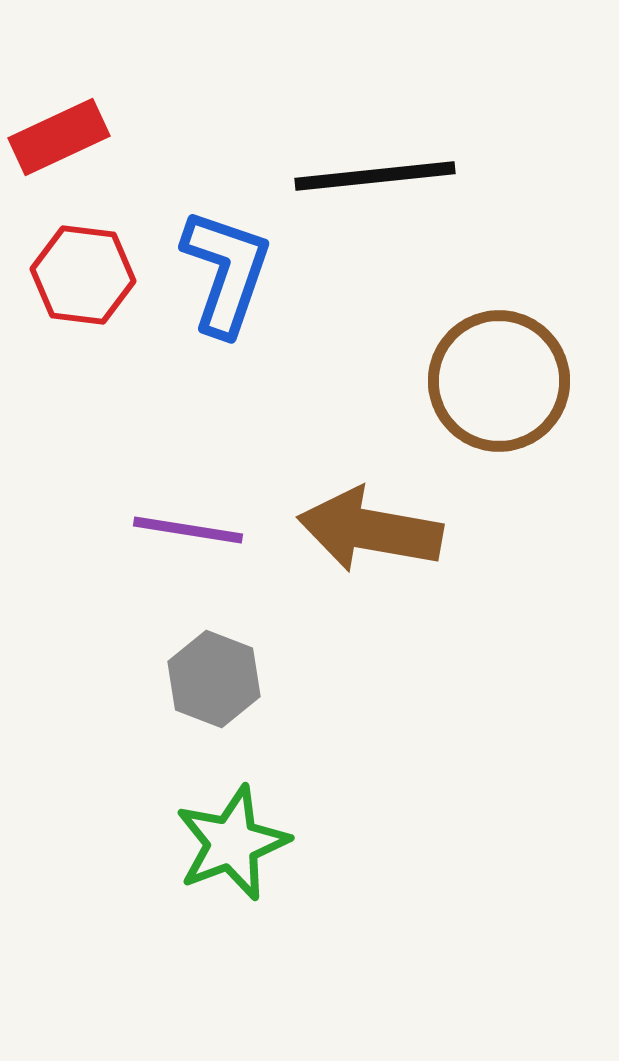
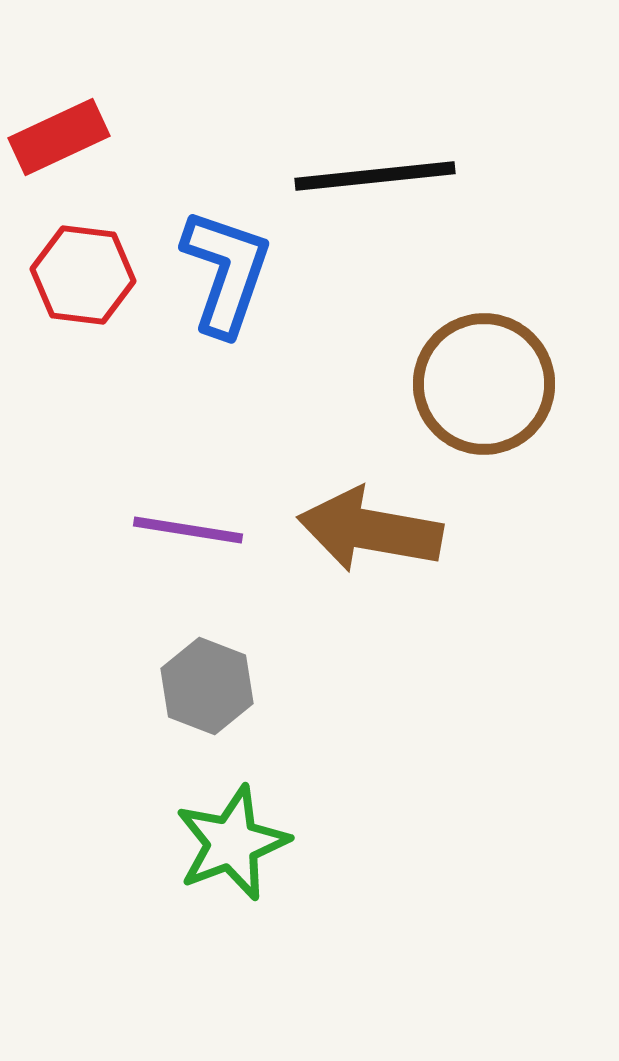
brown circle: moved 15 px left, 3 px down
gray hexagon: moved 7 px left, 7 px down
